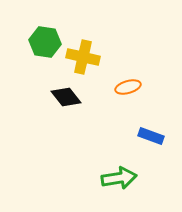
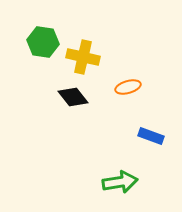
green hexagon: moved 2 px left
black diamond: moved 7 px right
green arrow: moved 1 px right, 4 px down
